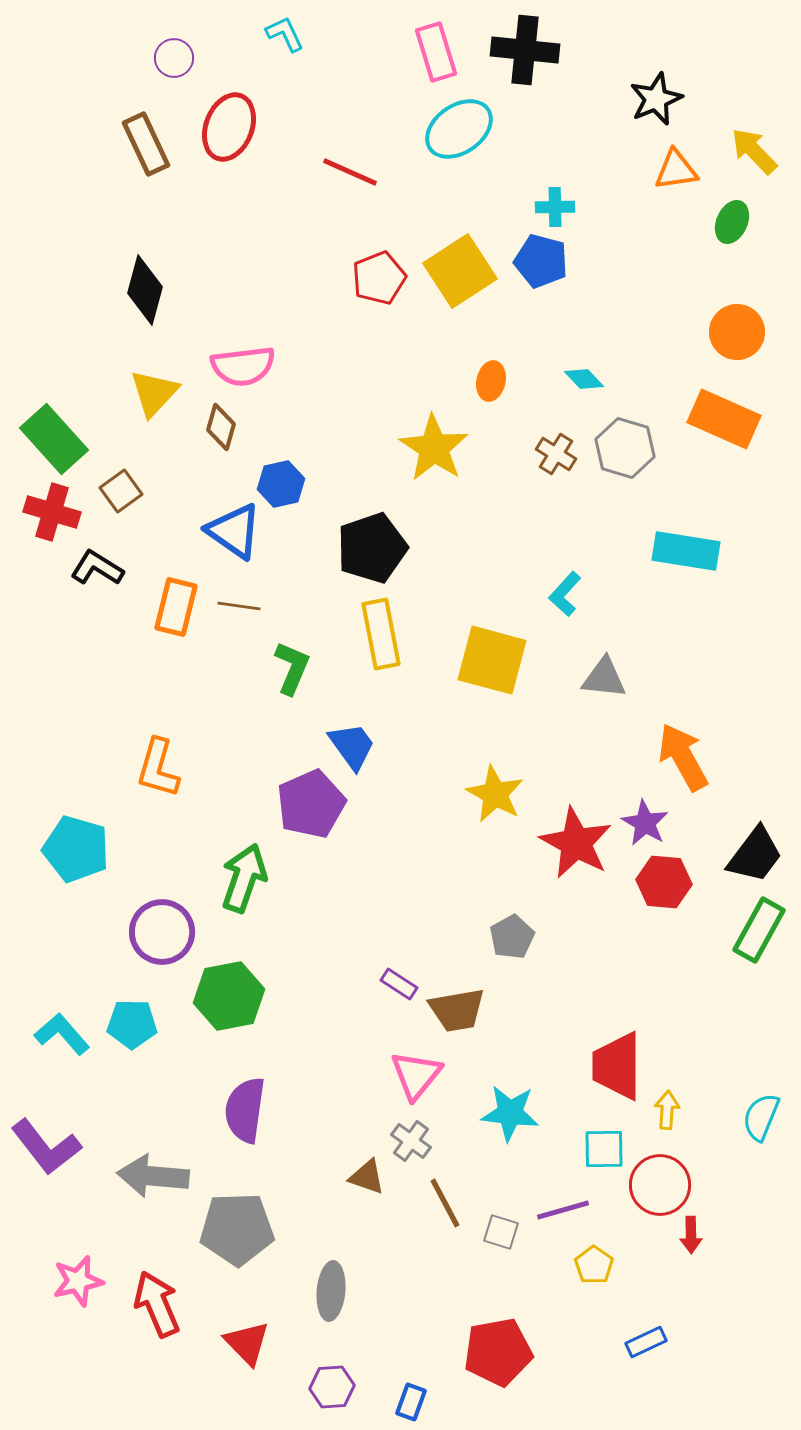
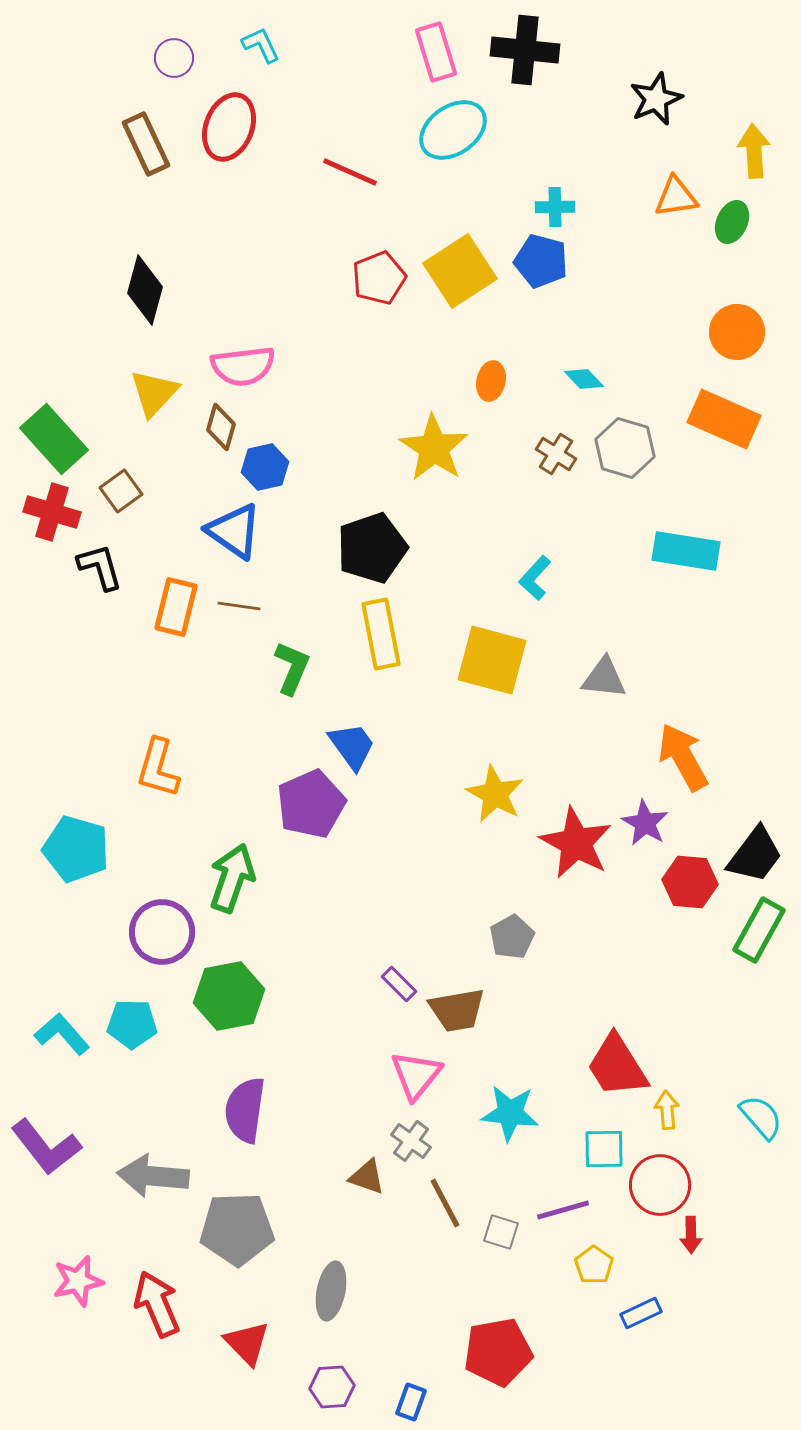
cyan L-shape at (285, 34): moved 24 px left, 11 px down
cyan ellipse at (459, 129): moved 6 px left, 1 px down
yellow arrow at (754, 151): rotated 40 degrees clockwise
orange triangle at (676, 170): moved 27 px down
blue hexagon at (281, 484): moved 16 px left, 17 px up
black L-shape at (97, 568): moved 3 px right, 1 px up; rotated 42 degrees clockwise
cyan L-shape at (565, 594): moved 30 px left, 16 px up
green arrow at (244, 878): moved 12 px left
red hexagon at (664, 882): moved 26 px right
purple rectangle at (399, 984): rotated 12 degrees clockwise
red trapezoid at (617, 1066): rotated 32 degrees counterclockwise
yellow arrow at (667, 1110): rotated 9 degrees counterclockwise
cyan semicircle at (761, 1117): rotated 117 degrees clockwise
gray ellipse at (331, 1291): rotated 6 degrees clockwise
blue rectangle at (646, 1342): moved 5 px left, 29 px up
